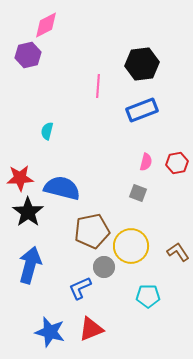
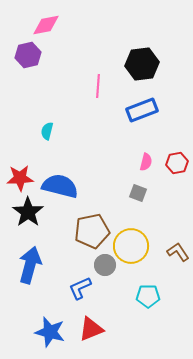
pink diamond: rotated 16 degrees clockwise
blue semicircle: moved 2 px left, 2 px up
gray circle: moved 1 px right, 2 px up
